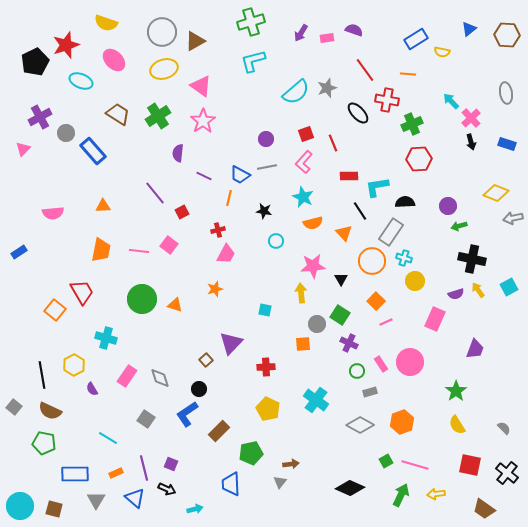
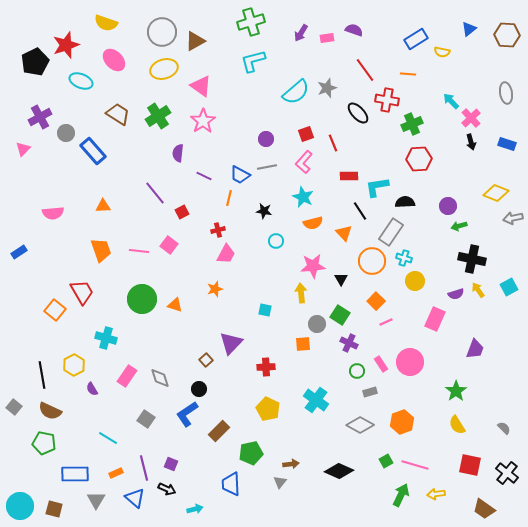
orange trapezoid at (101, 250): rotated 30 degrees counterclockwise
black diamond at (350, 488): moved 11 px left, 17 px up
